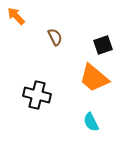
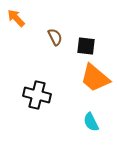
orange arrow: moved 2 px down
black square: moved 17 px left, 1 px down; rotated 24 degrees clockwise
orange trapezoid: moved 1 px right
